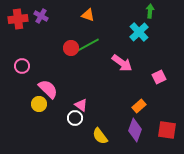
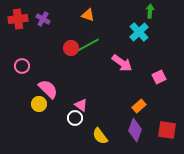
purple cross: moved 2 px right, 3 px down
